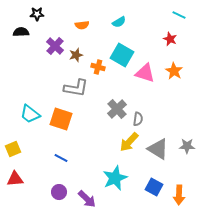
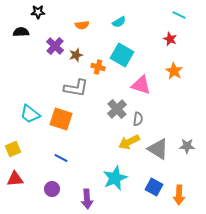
black star: moved 1 px right, 2 px up
pink triangle: moved 4 px left, 12 px down
yellow arrow: rotated 20 degrees clockwise
purple circle: moved 7 px left, 3 px up
purple arrow: rotated 42 degrees clockwise
